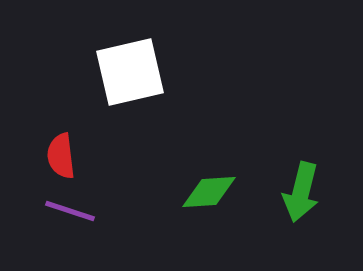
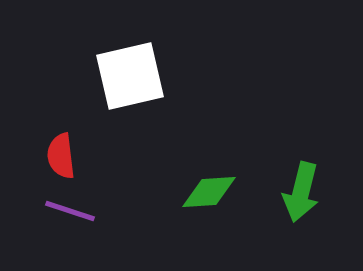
white square: moved 4 px down
